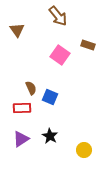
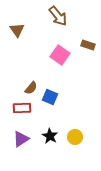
brown semicircle: rotated 64 degrees clockwise
yellow circle: moved 9 px left, 13 px up
